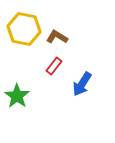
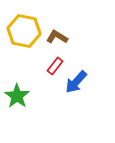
yellow hexagon: moved 2 px down
red rectangle: moved 1 px right
blue arrow: moved 6 px left, 2 px up; rotated 10 degrees clockwise
